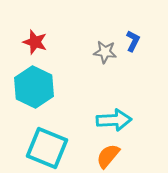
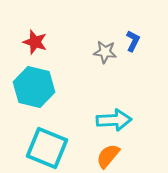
cyan hexagon: rotated 12 degrees counterclockwise
